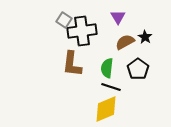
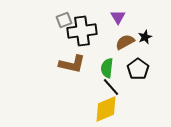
gray square: rotated 35 degrees clockwise
black star: rotated 16 degrees clockwise
brown L-shape: rotated 84 degrees counterclockwise
black line: rotated 30 degrees clockwise
